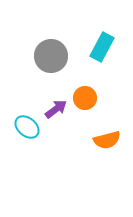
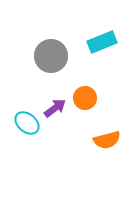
cyan rectangle: moved 5 px up; rotated 40 degrees clockwise
purple arrow: moved 1 px left, 1 px up
cyan ellipse: moved 4 px up
